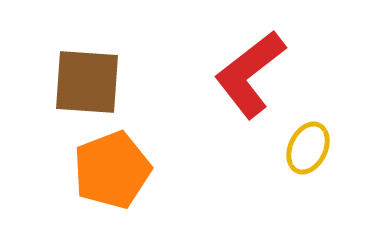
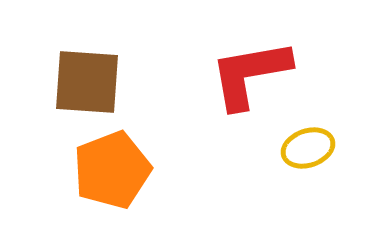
red L-shape: rotated 28 degrees clockwise
yellow ellipse: rotated 45 degrees clockwise
